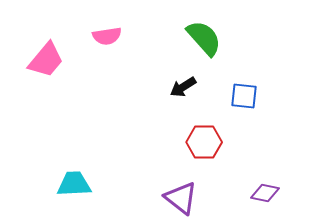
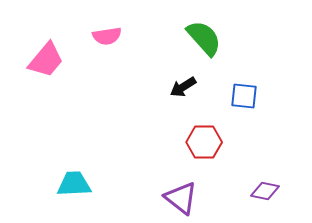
purple diamond: moved 2 px up
